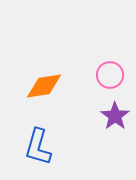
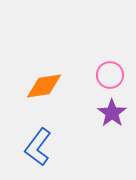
purple star: moved 3 px left, 3 px up
blue L-shape: rotated 21 degrees clockwise
